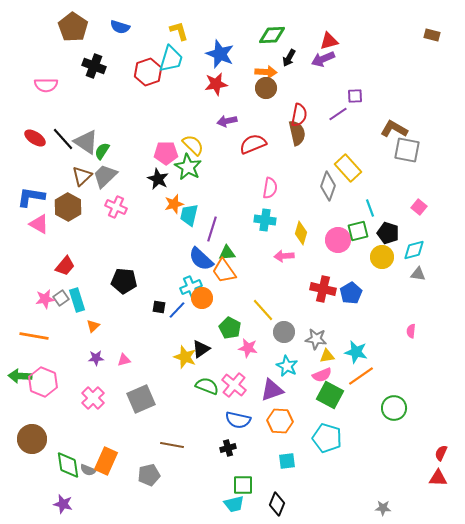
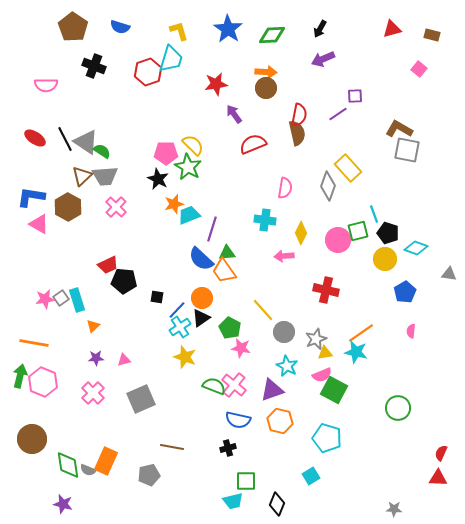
red triangle at (329, 41): moved 63 px right, 12 px up
blue star at (220, 54): moved 8 px right, 25 px up; rotated 12 degrees clockwise
black arrow at (289, 58): moved 31 px right, 29 px up
purple arrow at (227, 121): moved 7 px right, 7 px up; rotated 66 degrees clockwise
brown L-shape at (394, 129): moved 5 px right
black line at (63, 139): moved 2 px right; rotated 15 degrees clockwise
green semicircle at (102, 151): rotated 90 degrees clockwise
gray trapezoid at (105, 176): rotated 140 degrees counterclockwise
pink semicircle at (270, 188): moved 15 px right
pink cross at (116, 207): rotated 20 degrees clockwise
pink square at (419, 207): moved 138 px up
cyan line at (370, 208): moved 4 px right, 6 px down
cyan trapezoid at (189, 215): rotated 55 degrees clockwise
yellow diamond at (301, 233): rotated 10 degrees clockwise
cyan diamond at (414, 250): moved 2 px right, 2 px up; rotated 35 degrees clockwise
yellow circle at (382, 257): moved 3 px right, 2 px down
red trapezoid at (65, 266): moved 43 px right, 1 px up; rotated 25 degrees clockwise
gray triangle at (418, 274): moved 31 px right
cyan cross at (191, 287): moved 11 px left, 40 px down; rotated 10 degrees counterclockwise
red cross at (323, 289): moved 3 px right, 1 px down
blue pentagon at (351, 293): moved 54 px right, 1 px up
black square at (159, 307): moved 2 px left, 10 px up
orange line at (34, 336): moved 7 px down
gray star at (316, 339): rotated 30 degrees counterclockwise
pink star at (248, 348): moved 7 px left
black triangle at (201, 349): moved 31 px up
yellow triangle at (327, 356): moved 2 px left, 3 px up
green arrow at (20, 376): rotated 100 degrees clockwise
orange line at (361, 376): moved 43 px up
green semicircle at (207, 386): moved 7 px right
green square at (330, 395): moved 4 px right, 5 px up
pink cross at (93, 398): moved 5 px up
green circle at (394, 408): moved 4 px right
orange hexagon at (280, 421): rotated 10 degrees clockwise
brown line at (172, 445): moved 2 px down
cyan square at (287, 461): moved 24 px right, 15 px down; rotated 24 degrees counterclockwise
green square at (243, 485): moved 3 px right, 4 px up
cyan trapezoid at (234, 504): moved 1 px left, 3 px up
gray star at (383, 508): moved 11 px right, 1 px down
